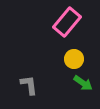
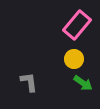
pink rectangle: moved 10 px right, 3 px down
gray L-shape: moved 3 px up
